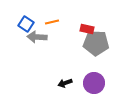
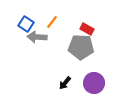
orange line: rotated 40 degrees counterclockwise
red rectangle: rotated 16 degrees clockwise
gray pentagon: moved 15 px left, 4 px down
black arrow: rotated 32 degrees counterclockwise
